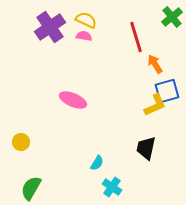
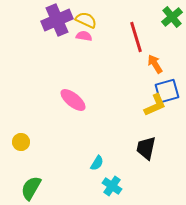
purple cross: moved 7 px right, 7 px up; rotated 12 degrees clockwise
pink ellipse: rotated 16 degrees clockwise
cyan cross: moved 1 px up
